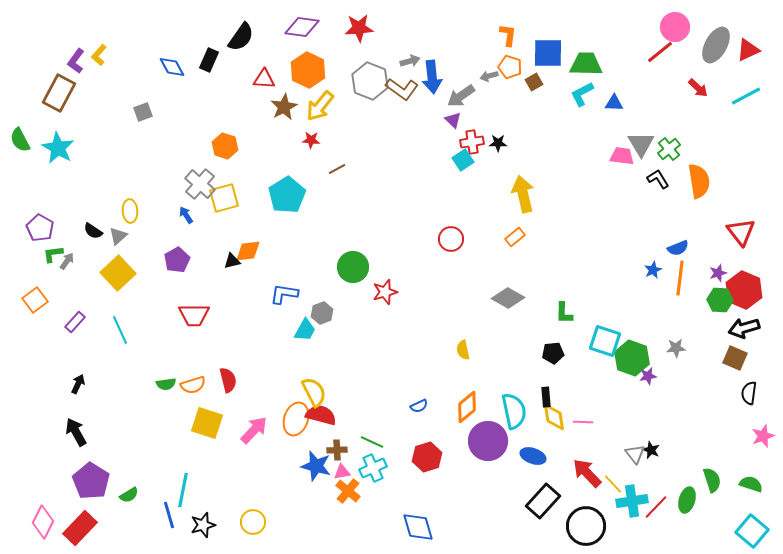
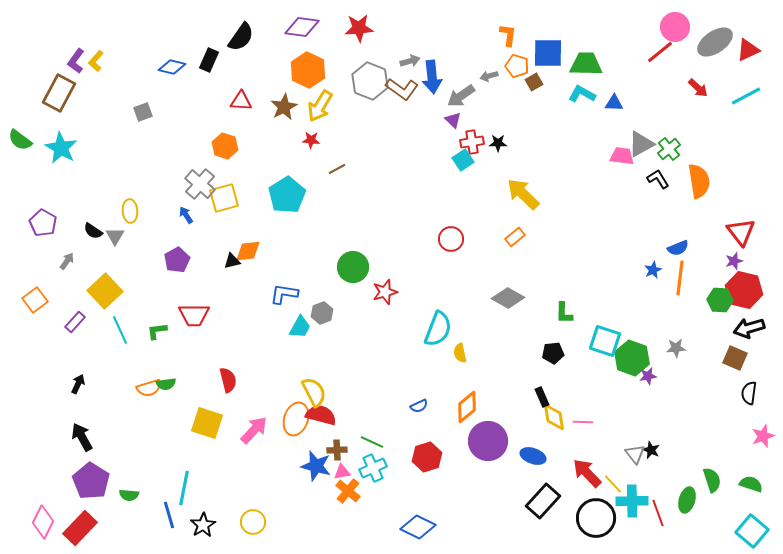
gray ellipse at (716, 45): moved 1 px left, 3 px up; rotated 27 degrees clockwise
yellow L-shape at (99, 55): moved 3 px left, 6 px down
blue diamond at (172, 67): rotated 48 degrees counterclockwise
orange pentagon at (510, 67): moved 7 px right, 1 px up
red triangle at (264, 79): moved 23 px left, 22 px down
cyan L-shape at (582, 94): rotated 56 degrees clockwise
yellow arrow at (320, 106): rotated 8 degrees counterclockwise
green semicircle at (20, 140): rotated 25 degrees counterclockwise
gray triangle at (641, 144): rotated 32 degrees clockwise
cyan star at (58, 148): moved 3 px right
yellow arrow at (523, 194): rotated 33 degrees counterclockwise
purple pentagon at (40, 228): moved 3 px right, 5 px up
gray triangle at (118, 236): moved 3 px left; rotated 18 degrees counterclockwise
green L-shape at (53, 254): moved 104 px right, 77 px down
yellow square at (118, 273): moved 13 px left, 18 px down
purple star at (718, 273): moved 16 px right, 12 px up
red hexagon at (744, 290): rotated 9 degrees counterclockwise
black arrow at (744, 328): moved 5 px right
cyan trapezoid at (305, 330): moved 5 px left, 3 px up
yellow semicircle at (463, 350): moved 3 px left, 3 px down
orange semicircle at (193, 385): moved 44 px left, 3 px down
black rectangle at (546, 397): moved 4 px left; rotated 18 degrees counterclockwise
cyan semicircle at (514, 411): moved 76 px left, 82 px up; rotated 33 degrees clockwise
black arrow at (76, 432): moved 6 px right, 5 px down
cyan line at (183, 490): moved 1 px right, 2 px up
green semicircle at (129, 495): rotated 36 degrees clockwise
cyan cross at (632, 501): rotated 8 degrees clockwise
red line at (656, 507): moved 2 px right, 6 px down; rotated 64 degrees counterclockwise
black star at (203, 525): rotated 15 degrees counterclockwise
black circle at (586, 526): moved 10 px right, 8 px up
blue diamond at (418, 527): rotated 48 degrees counterclockwise
